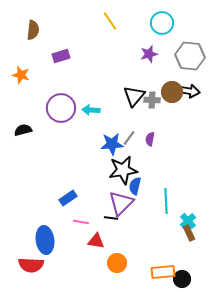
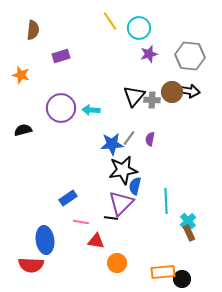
cyan circle: moved 23 px left, 5 px down
